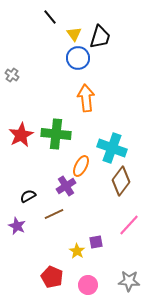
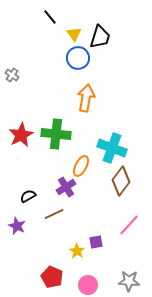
orange arrow: rotated 16 degrees clockwise
purple cross: moved 1 px down
